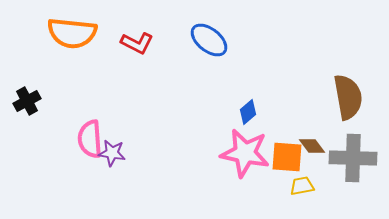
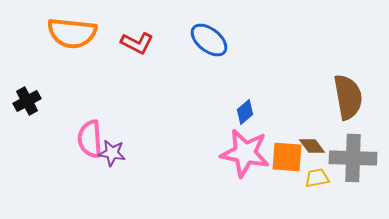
blue diamond: moved 3 px left
yellow trapezoid: moved 15 px right, 8 px up
